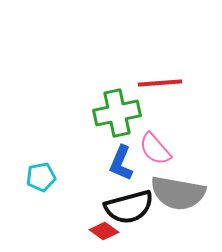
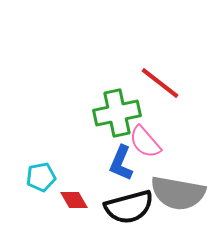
red line: rotated 42 degrees clockwise
pink semicircle: moved 10 px left, 7 px up
red diamond: moved 30 px left, 31 px up; rotated 24 degrees clockwise
